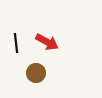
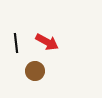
brown circle: moved 1 px left, 2 px up
